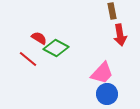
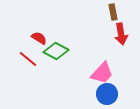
brown rectangle: moved 1 px right, 1 px down
red arrow: moved 1 px right, 1 px up
green diamond: moved 3 px down
